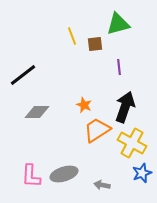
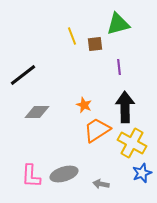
black arrow: rotated 20 degrees counterclockwise
gray arrow: moved 1 px left, 1 px up
